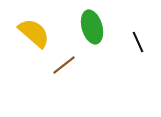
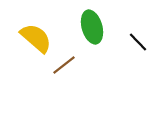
yellow semicircle: moved 2 px right, 5 px down
black line: rotated 20 degrees counterclockwise
